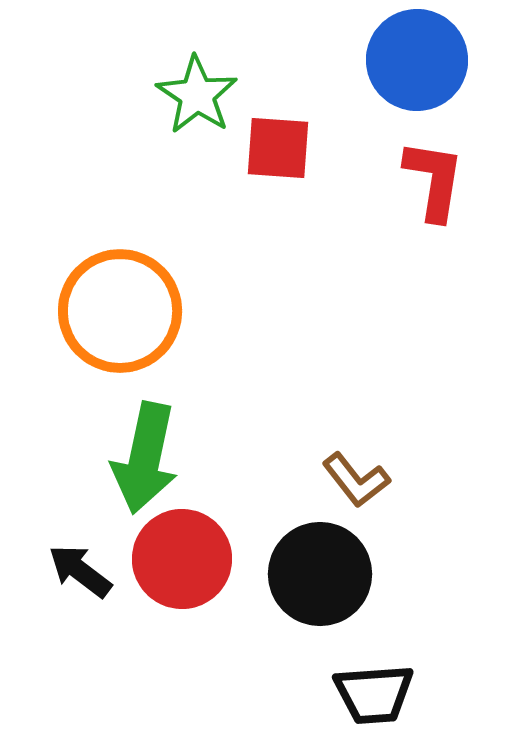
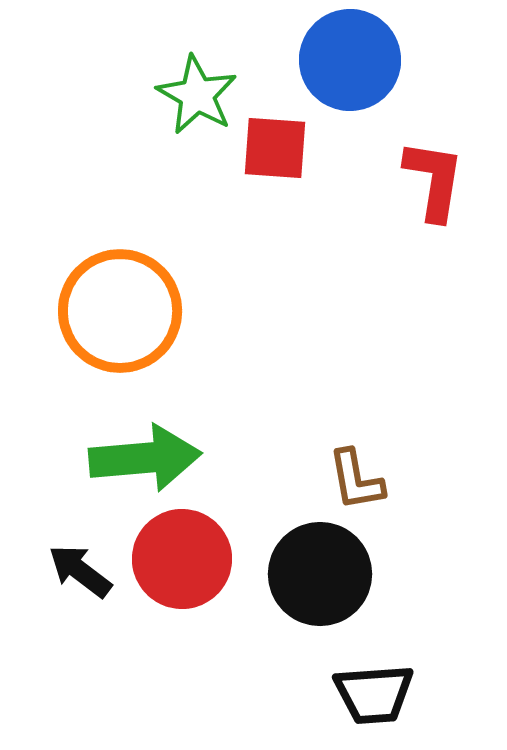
blue circle: moved 67 px left
green star: rotated 4 degrees counterclockwise
red square: moved 3 px left
green arrow: rotated 107 degrees counterclockwise
brown L-shape: rotated 28 degrees clockwise
